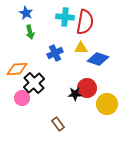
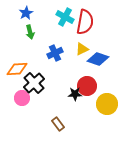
blue star: rotated 16 degrees clockwise
cyan cross: rotated 24 degrees clockwise
yellow triangle: moved 1 px right, 1 px down; rotated 24 degrees counterclockwise
red circle: moved 2 px up
